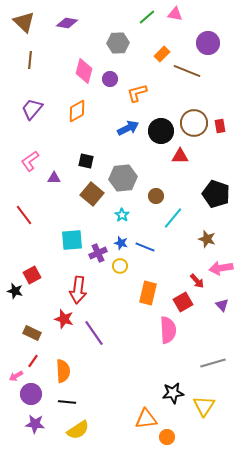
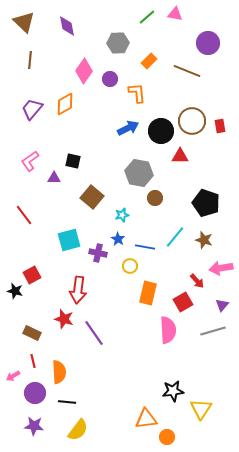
purple diamond at (67, 23): moved 3 px down; rotated 70 degrees clockwise
orange rectangle at (162, 54): moved 13 px left, 7 px down
pink diamond at (84, 71): rotated 20 degrees clockwise
orange L-shape at (137, 93): rotated 100 degrees clockwise
orange diamond at (77, 111): moved 12 px left, 7 px up
brown circle at (194, 123): moved 2 px left, 2 px up
black square at (86, 161): moved 13 px left
gray hexagon at (123, 178): moved 16 px right, 5 px up; rotated 16 degrees clockwise
brown square at (92, 194): moved 3 px down
black pentagon at (216, 194): moved 10 px left, 9 px down
brown circle at (156, 196): moved 1 px left, 2 px down
cyan star at (122, 215): rotated 24 degrees clockwise
cyan line at (173, 218): moved 2 px right, 19 px down
brown star at (207, 239): moved 3 px left, 1 px down
cyan square at (72, 240): moved 3 px left; rotated 10 degrees counterclockwise
blue star at (121, 243): moved 3 px left, 4 px up; rotated 16 degrees clockwise
blue line at (145, 247): rotated 12 degrees counterclockwise
purple cross at (98, 253): rotated 36 degrees clockwise
yellow circle at (120, 266): moved 10 px right
purple triangle at (222, 305): rotated 24 degrees clockwise
red line at (33, 361): rotated 48 degrees counterclockwise
gray line at (213, 363): moved 32 px up
orange semicircle at (63, 371): moved 4 px left, 1 px down
pink arrow at (16, 376): moved 3 px left
black star at (173, 393): moved 2 px up
purple circle at (31, 394): moved 4 px right, 1 px up
yellow triangle at (204, 406): moved 3 px left, 3 px down
purple star at (35, 424): moved 1 px left, 2 px down
yellow semicircle at (78, 430): rotated 20 degrees counterclockwise
